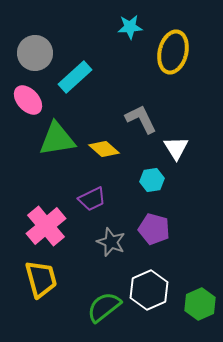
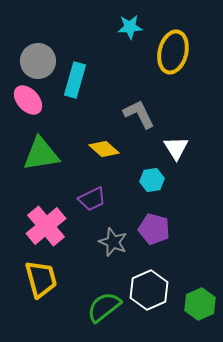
gray circle: moved 3 px right, 8 px down
cyan rectangle: moved 3 px down; rotated 32 degrees counterclockwise
gray L-shape: moved 2 px left, 5 px up
green triangle: moved 16 px left, 15 px down
gray star: moved 2 px right
